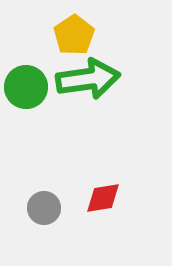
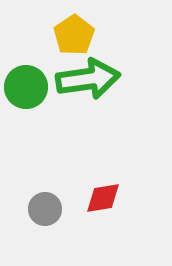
gray circle: moved 1 px right, 1 px down
